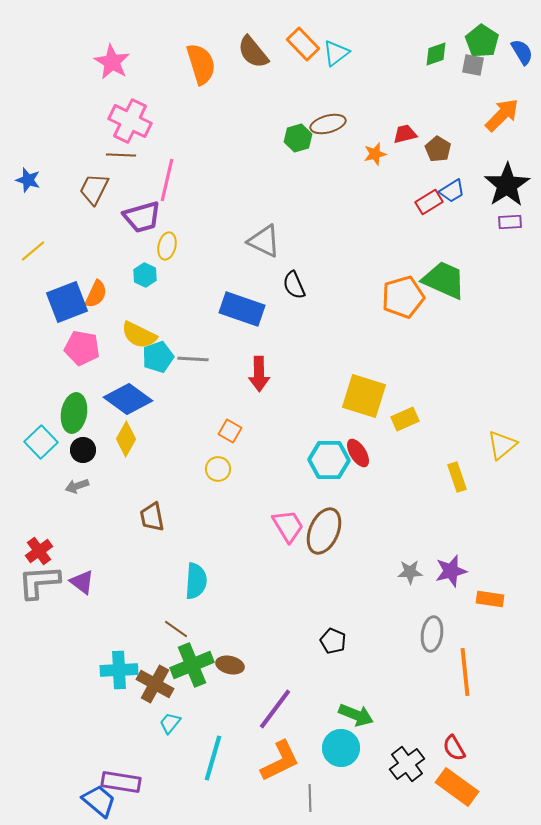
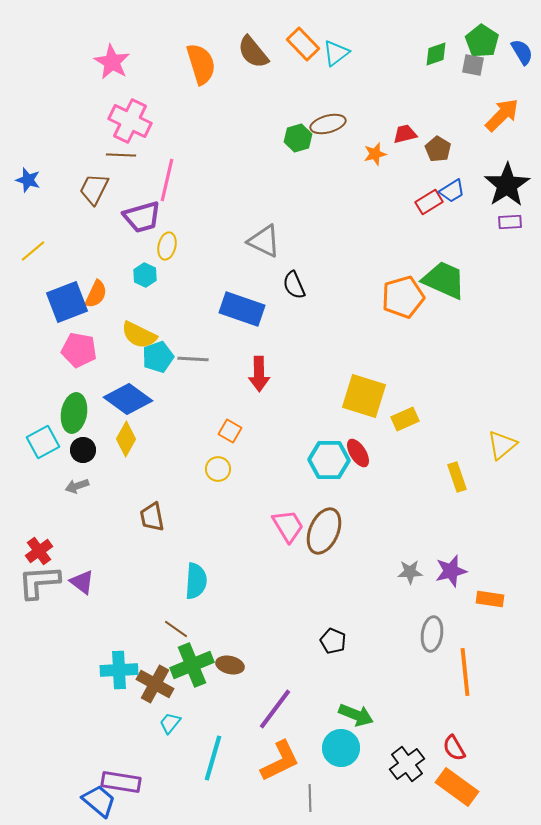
pink pentagon at (82, 348): moved 3 px left, 2 px down
cyan square at (41, 442): moved 2 px right; rotated 16 degrees clockwise
